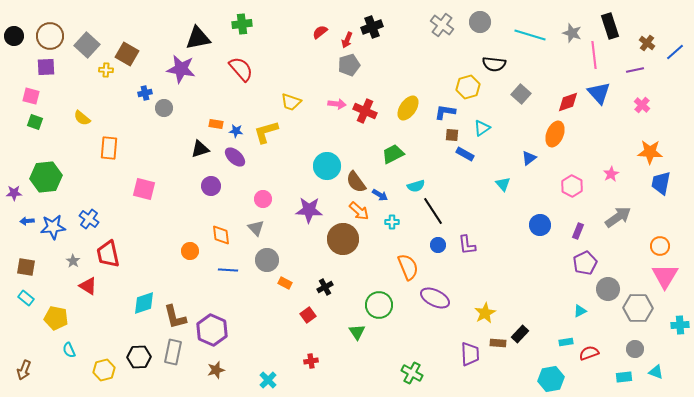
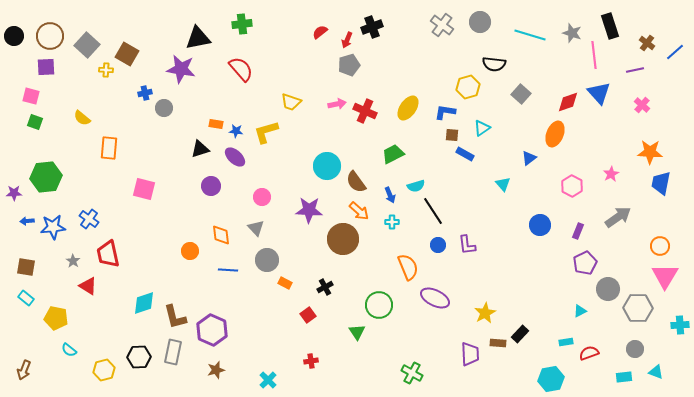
pink arrow at (337, 104): rotated 18 degrees counterclockwise
blue arrow at (380, 195): moved 10 px right; rotated 35 degrees clockwise
pink circle at (263, 199): moved 1 px left, 2 px up
cyan semicircle at (69, 350): rotated 28 degrees counterclockwise
